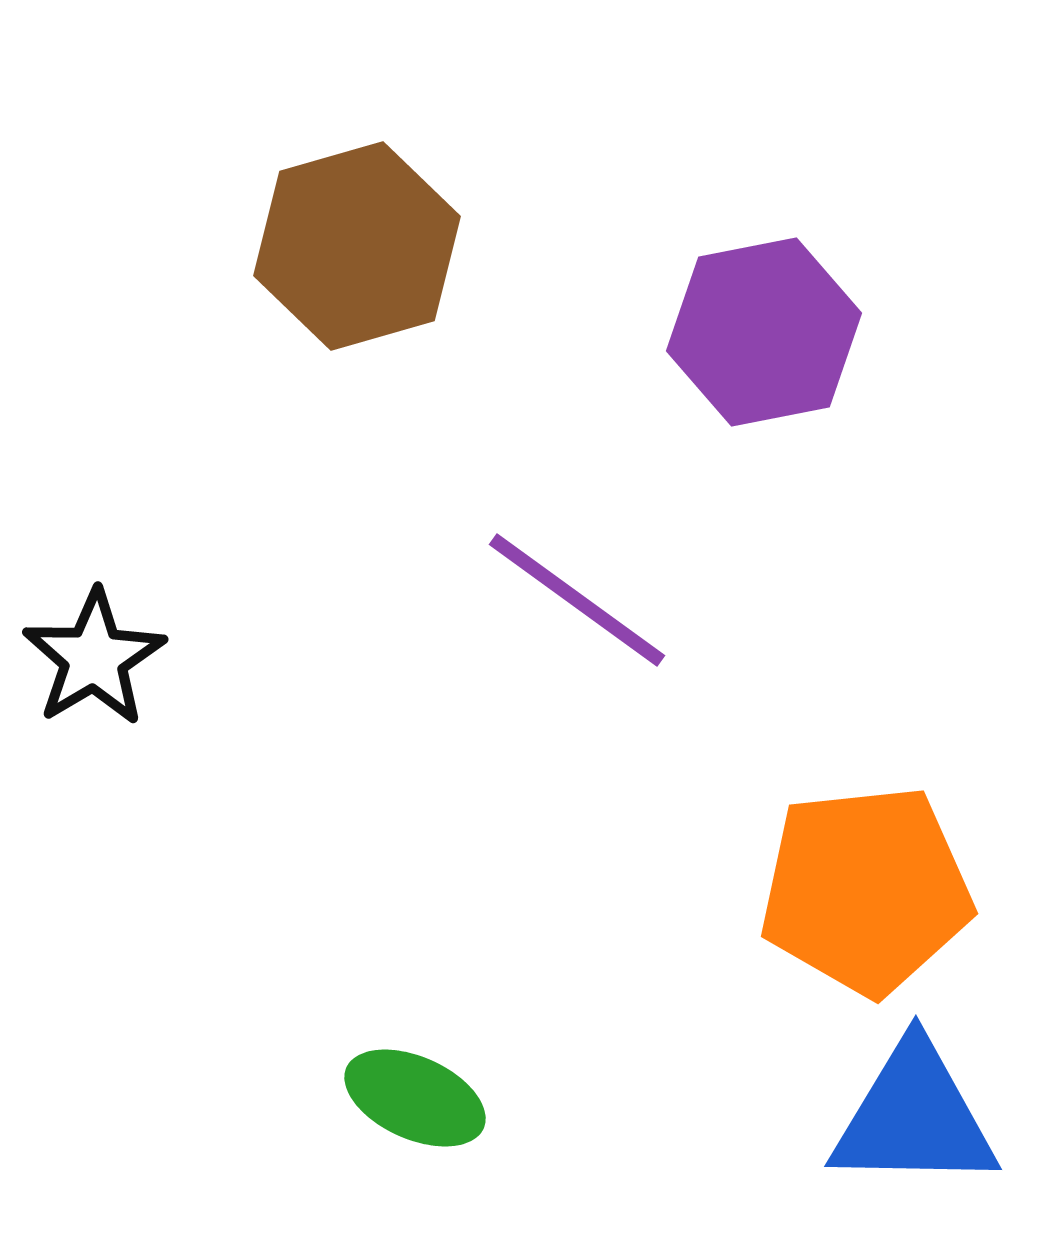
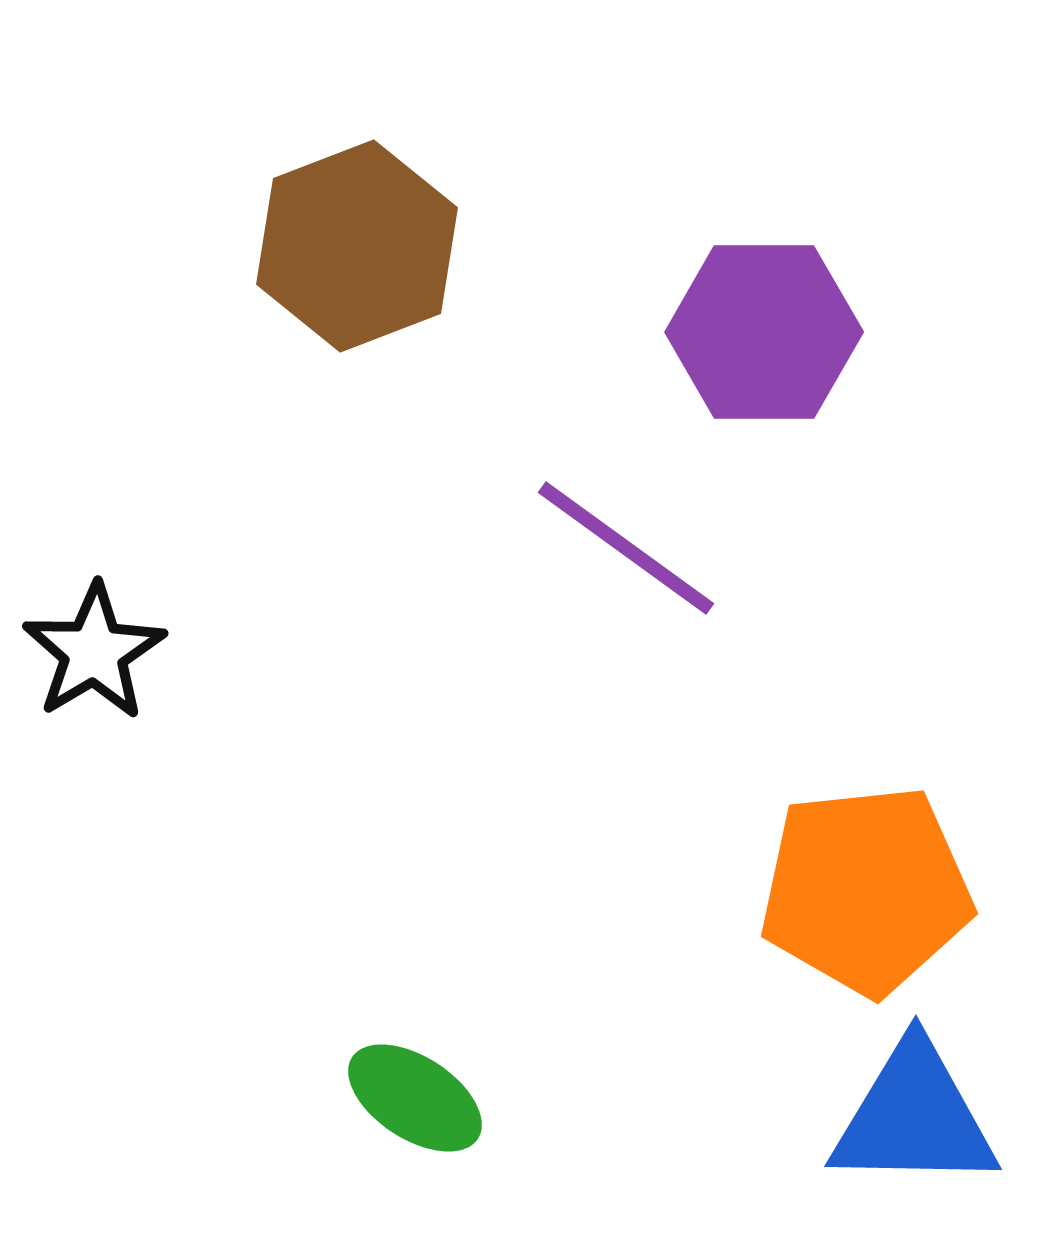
brown hexagon: rotated 5 degrees counterclockwise
purple hexagon: rotated 11 degrees clockwise
purple line: moved 49 px right, 52 px up
black star: moved 6 px up
green ellipse: rotated 9 degrees clockwise
